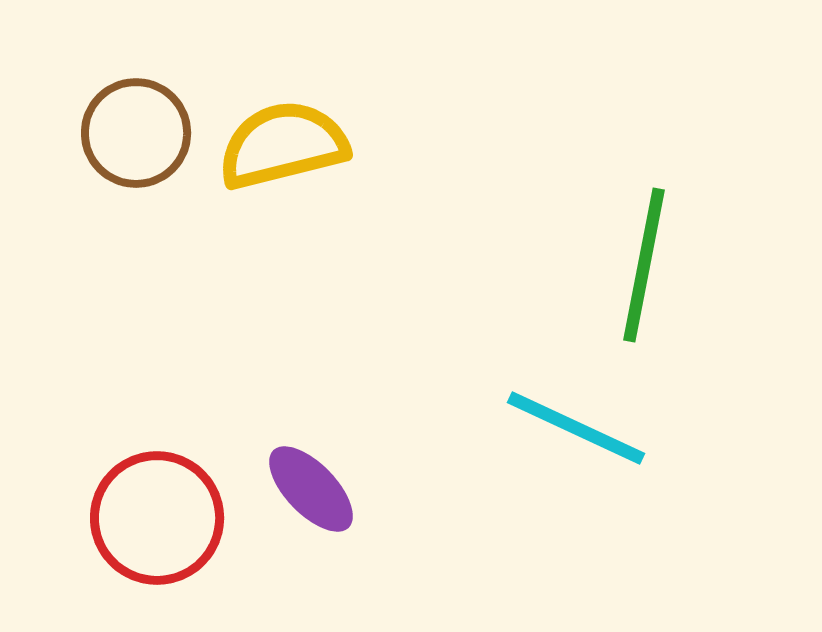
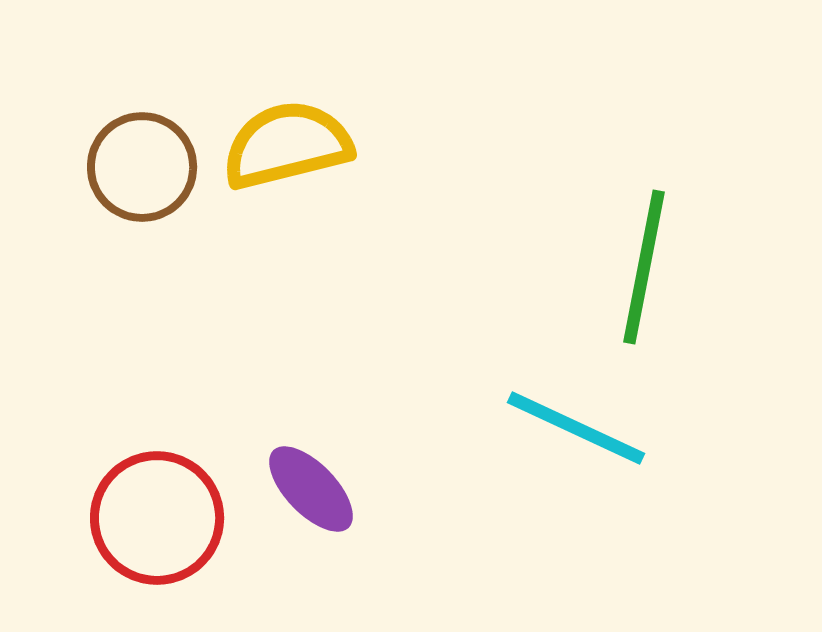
brown circle: moved 6 px right, 34 px down
yellow semicircle: moved 4 px right
green line: moved 2 px down
